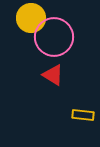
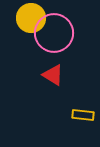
pink circle: moved 4 px up
